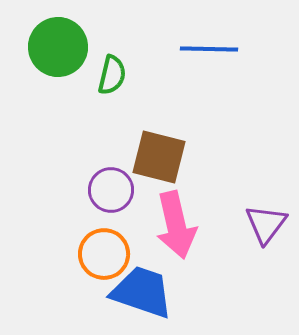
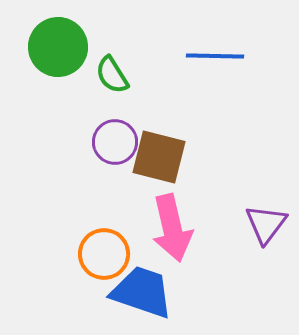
blue line: moved 6 px right, 7 px down
green semicircle: rotated 135 degrees clockwise
purple circle: moved 4 px right, 48 px up
pink arrow: moved 4 px left, 3 px down
